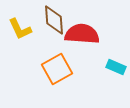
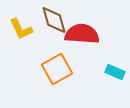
brown diamond: rotated 12 degrees counterclockwise
yellow L-shape: moved 1 px right
cyan rectangle: moved 1 px left, 5 px down
